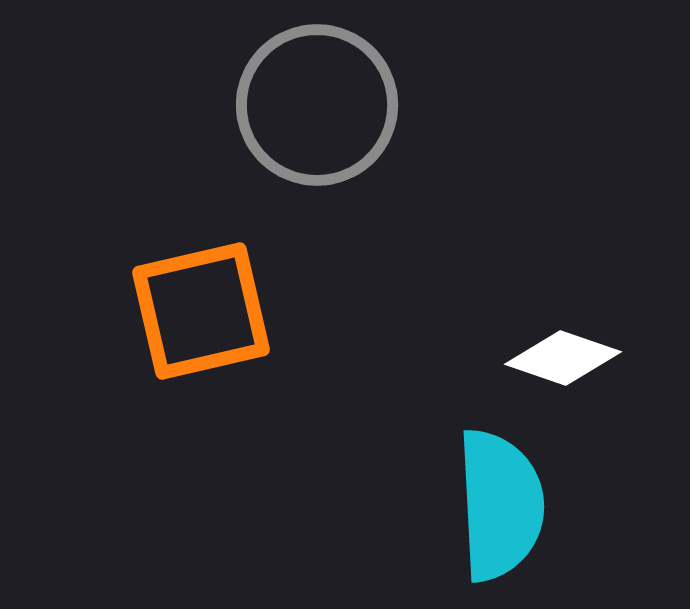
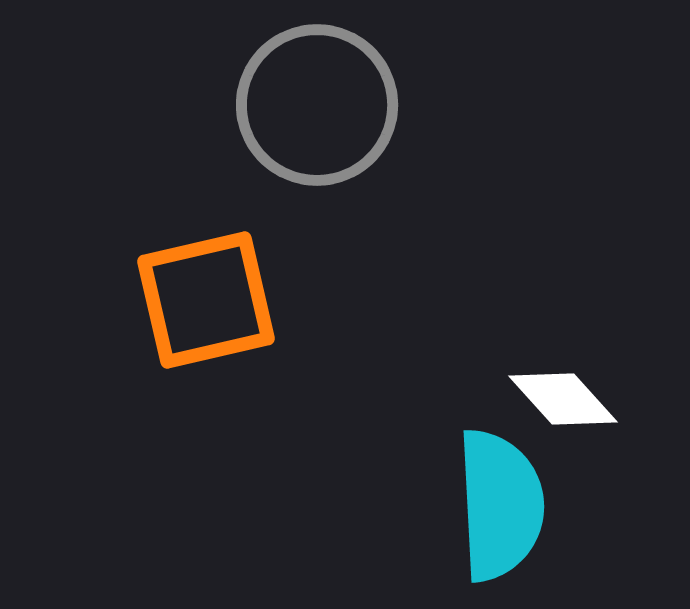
orange square: moved 5 px right, 11 px up
white diamond: moved 41 px down; rotated 29 degrees clockwise
